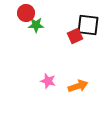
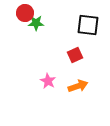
red circle: moved 1 px left
green star: moved 2 px up
red square: moved 19 px down
pink star: rotated 14 degrees clockwise
